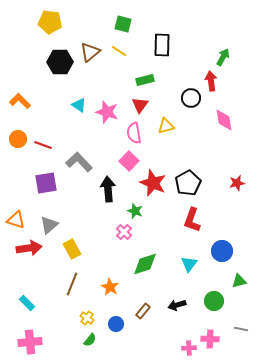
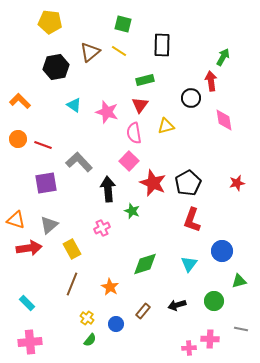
black hexagon at (60, 62): moved 4 px left, 5 px down; rotated 10 degrees counterclockwise
cyan triangle at (79, 105): moved 5 px left
green star at (135, 211): moved 3 px left
pink cross at (124, 232): moved 22 px left, 4 px up; rotated 21 degrees clockwise
